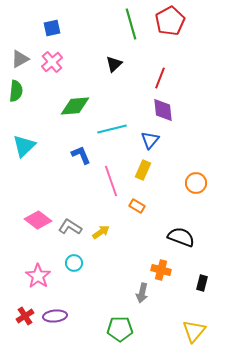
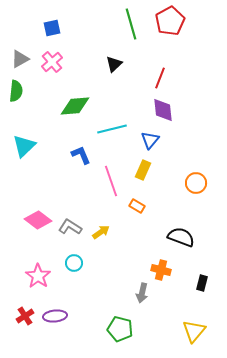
green pentagon: rotated 15 degrees clockwise
